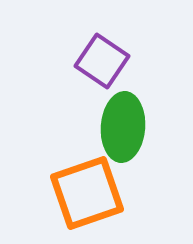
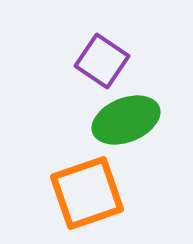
green ellipse: moved 3 px right, 7 px up; rotated 64 degrees clockwise
